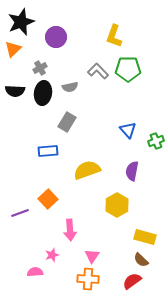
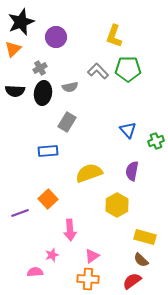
yellow semicircle: moved 2 px right, 3 px down
pink triangle: rotated 21 degrees clockwise
